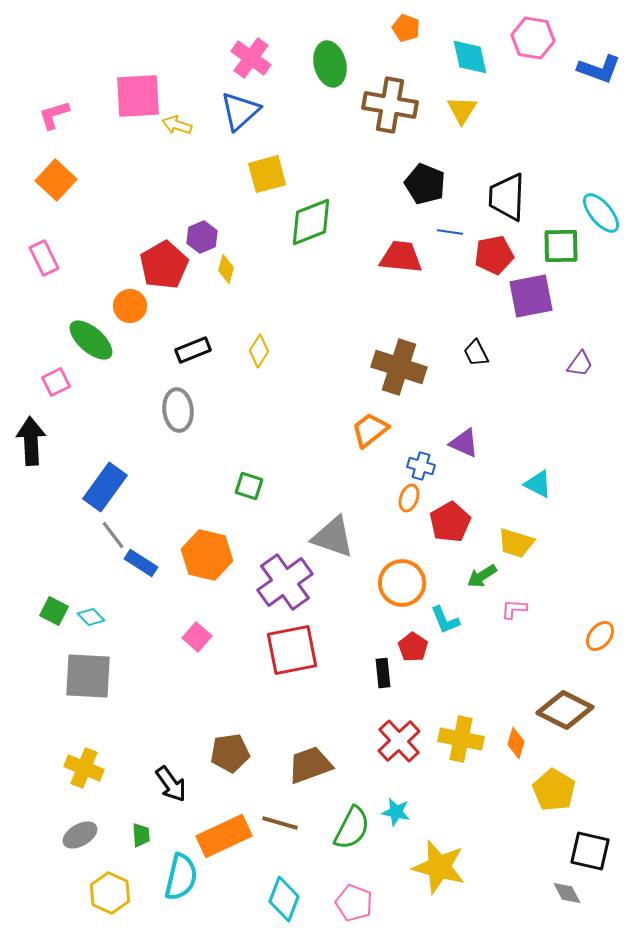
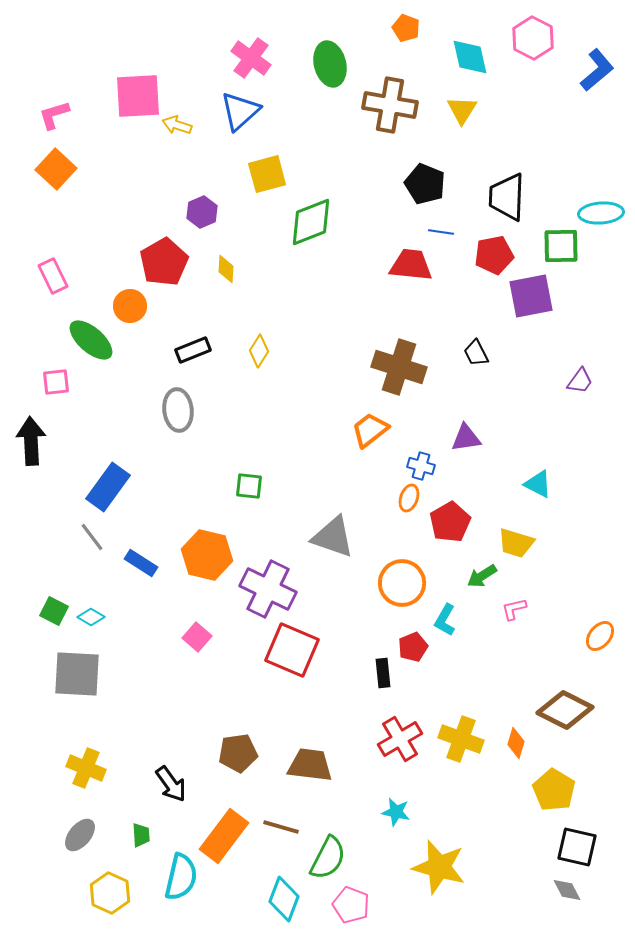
pink hexagon at (533, 38): rotated 18 degrees clockwise
blue L-shape at (599, 69): moved 2 px left, 1 px down; rotated 60 degrees counterclockwise
orange square at (56, 180): moved 11 px up
cyan ellipse at (601, 213): rotated 54 degrees counterclockwise
blue line at (450, 232): moved 9 px left
purple hexagon at (202, 237): moved 25 px up
red trapezoid at (401, 257): moved 10 px right, 8 px down
pink rectangle at (44, 258): moved 9 px right, 18 px down
red pentagon at (164, 265): moved 3 px up
yellow diamond at (226, 269): rotated 12 degrees counterclockwise
purple trapezoid at (580, 364): moved 17 px down
pink square at (56, 382): rotated 20 degrees clockwise
purple triangle at (464, 443): moved 2 px right, 5 px up; rotated 32 degrees counterclockwise
green square at (249, 486): rotated 12 degrees counterclockwise
blue rectangle at (105, 487): moved 3 px right
gray line at (113, 535): moved 21 px left, 2 px down
purple cross at (285, 582): moved 17 px left, 7 px down; rotated 28 degrees counterclockwise
pink L-shape at (514, 609): rotated 16 degrees counterclockwise
cyan diamond at (91, 617): rotated 16 degrees counterclockwise
cyan L-shape at (445, 620): rotated 52 degrees clockwise
red pentagon at (413, 647): rotated 16 degrees clockwise
red square at (292, 650): rotated 34 degrees clockwise
gray square at (88, 676): moved 11 px left, 2 px up
yellow cross at (461, 739): rotated 9 degrees clockwise
red cross at (399, 741): moved 1 px right, 2 px up; rotated 12 degrees clockwise
brown pentagon at (230, 753): moved 8 px right
brown trapezoid at (310, 765): rotated 27 degrees clockwise
yellow cross at (84, 768): moved 2 px right
brown line at (280, 823): moved 1 px right, 4 px down
green semicircle at (352, 828): moved 24 px left, 30 px down
gray ellipse at (80, 835): rotated 20 degrees counterclockwise
orange rectangle at (224, 836): rotated 28 degrees counterclockwise
black square at (590, 851): moved 13 px left, 4 px up
gray diamond at (567, 893): moved 3 px up
pink pentagon at (354, 903): moved 3 px left, 2 px down
